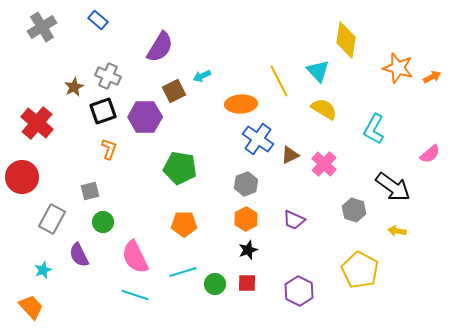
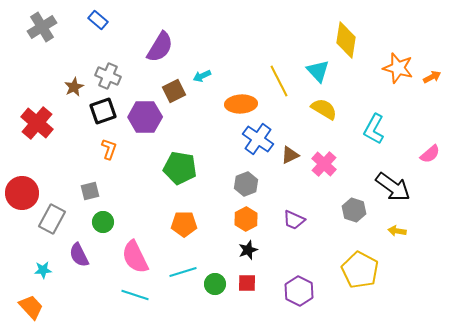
red circle at (22, 177): moved 16 px down
cyan star at (43, 270): rotated 18 degrees clockwise
